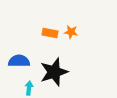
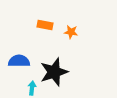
orange rectangle: moved 5 px left, 8 px up
cyan arrow: moved 3 px right
